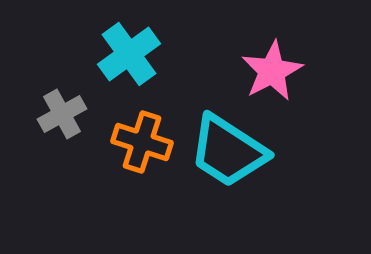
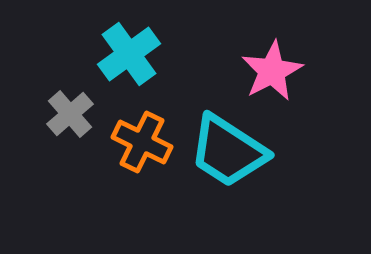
gray cross: moved 8 px right; rotated 12 degrees counterclockwise
orange cross: rotated 8 degrees clockwise
